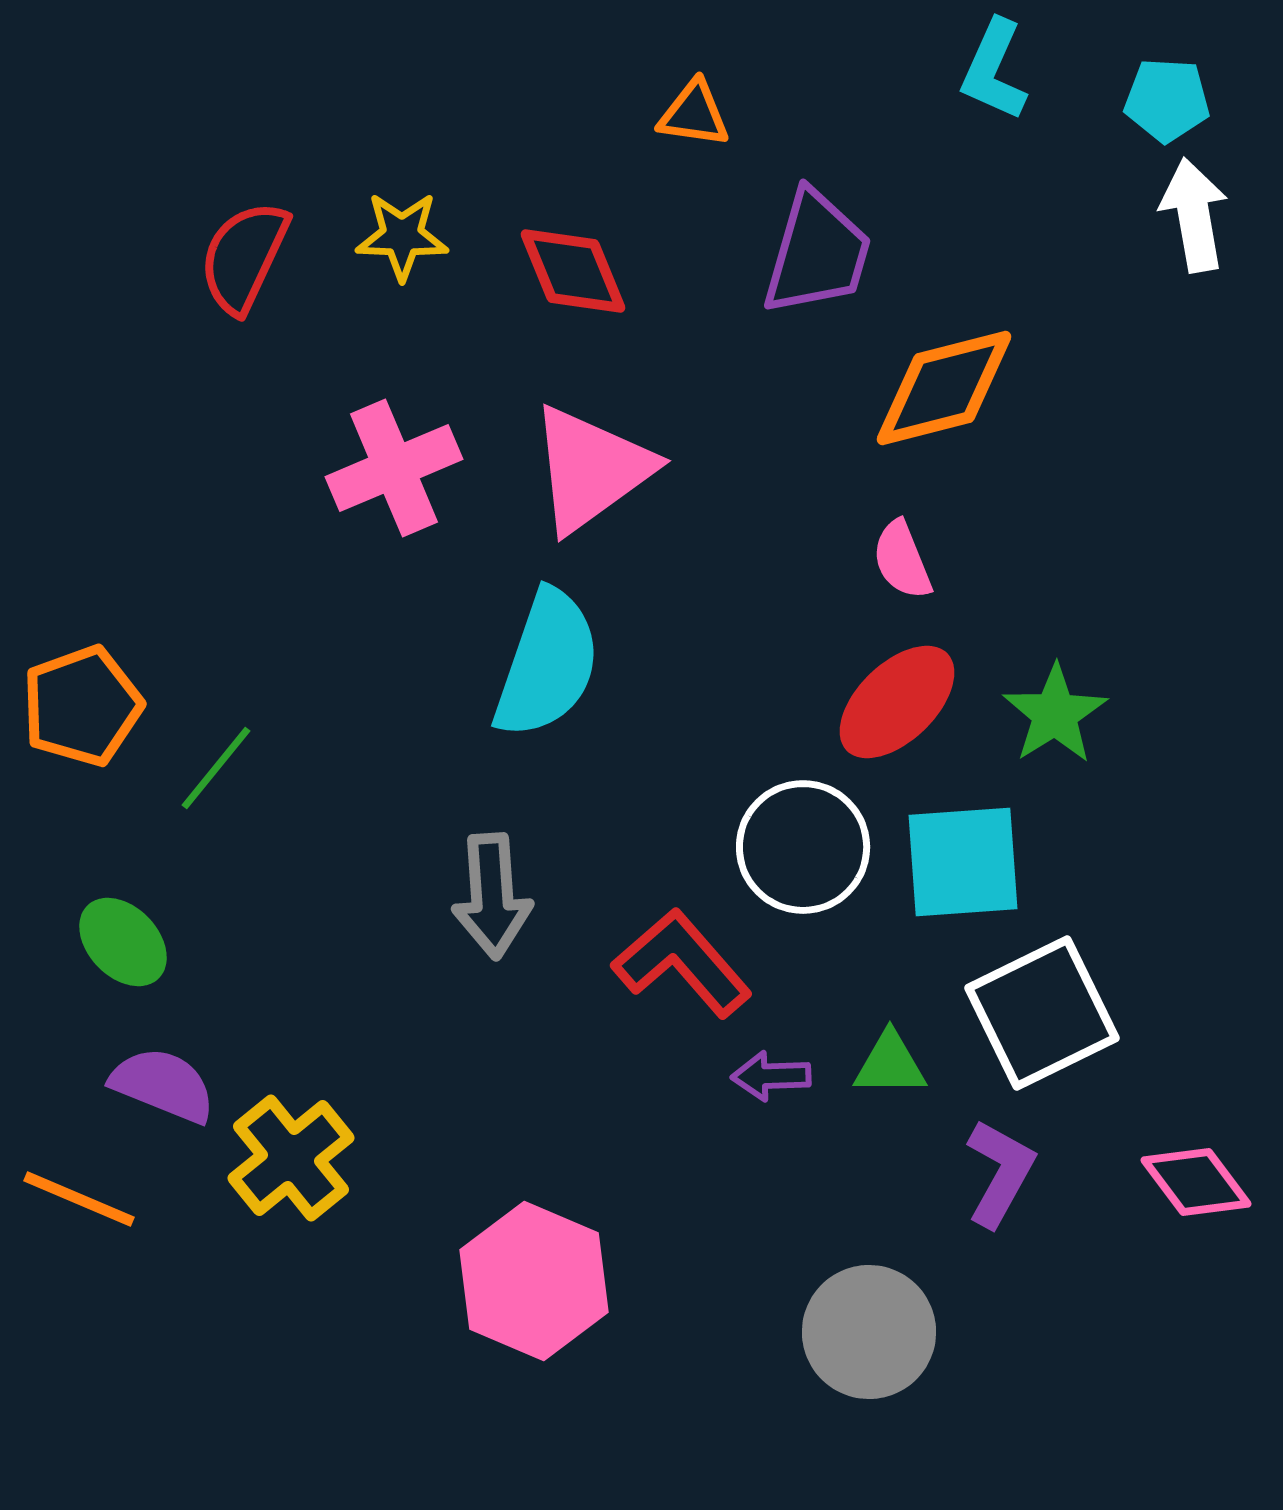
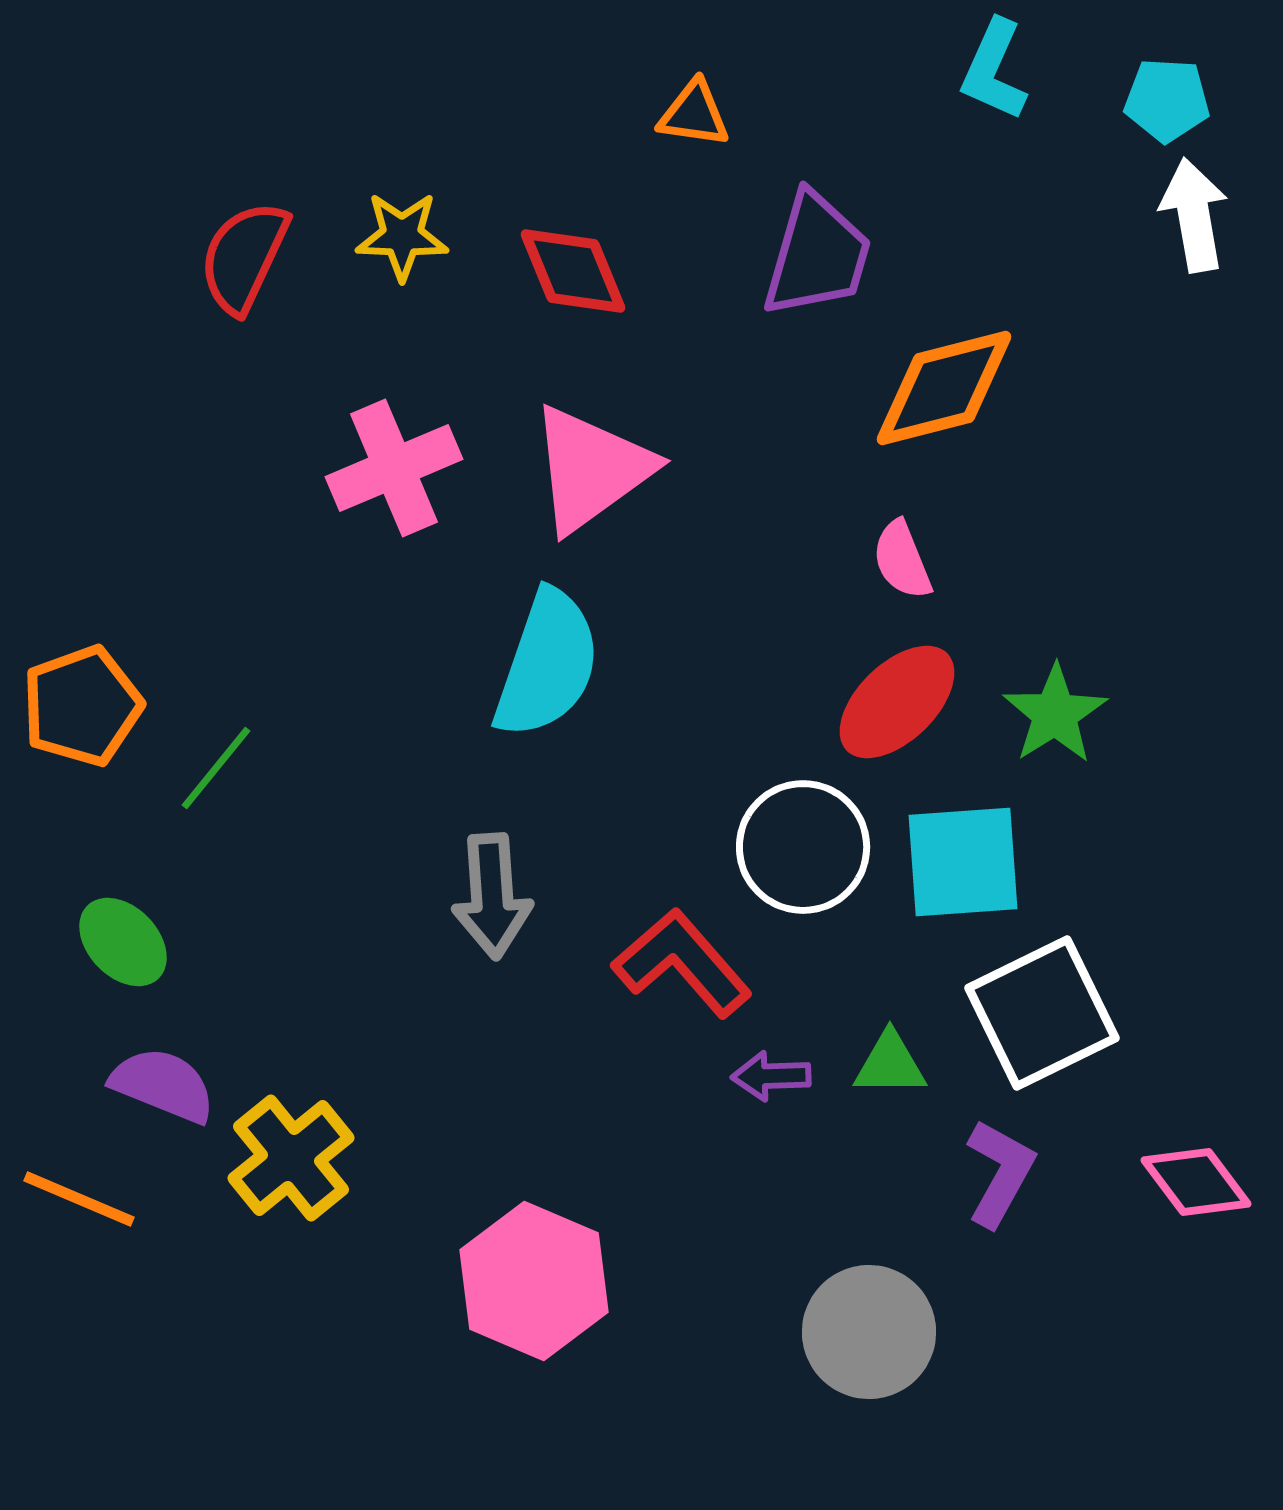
purple trapezoid: moved 2 px down
